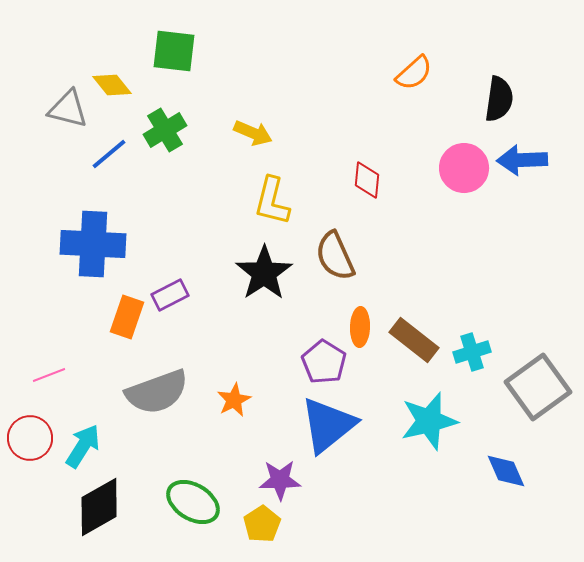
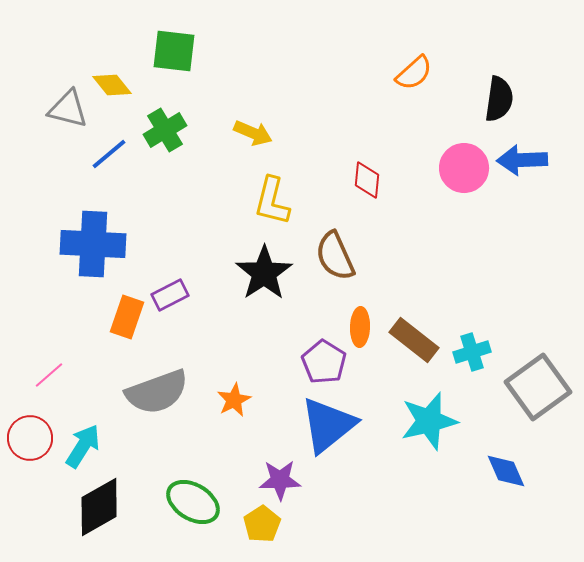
pink line: rotated 20 degrees counterclockwise
